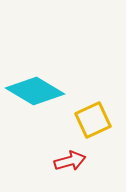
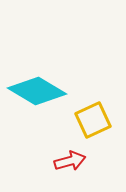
cyan diamond: moved 2 px right
